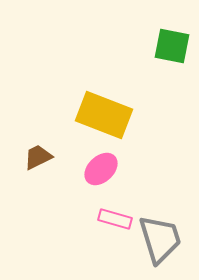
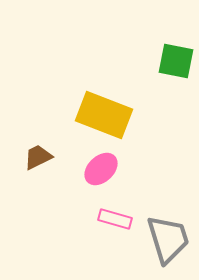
green square: moved 4 px right, 15 px down
gray trapezoid: moved 8 px right
